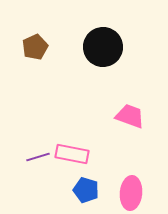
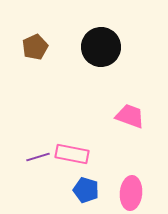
black circle: moved 2 px left
